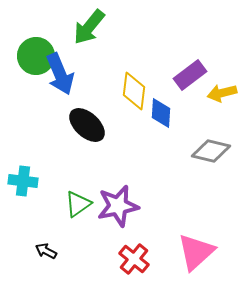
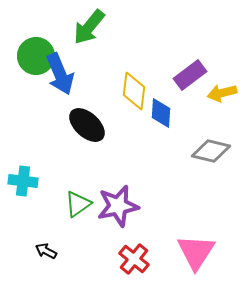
pink triangle: rotated 15 degrees counterclockwise
